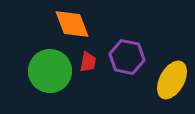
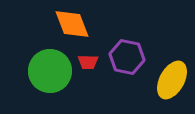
red trapezoid: rotated 80 degrees clockwise
